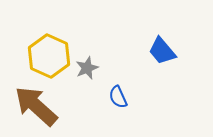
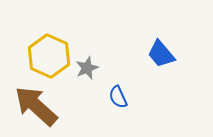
blue trapezoid: moved 1 px left, 3 px down
